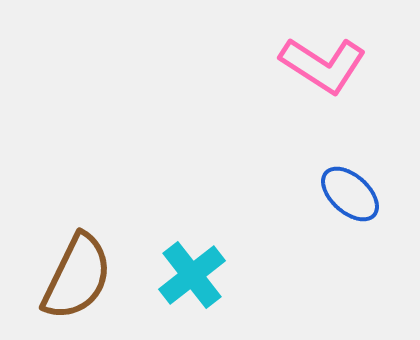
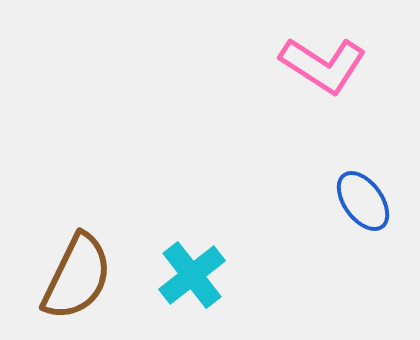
blue ellipse: moved 13 px right, 7 px down; rotated 12 degrees clockwise
